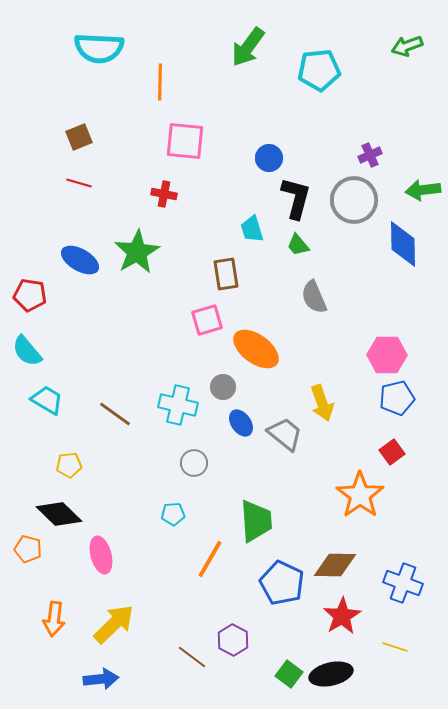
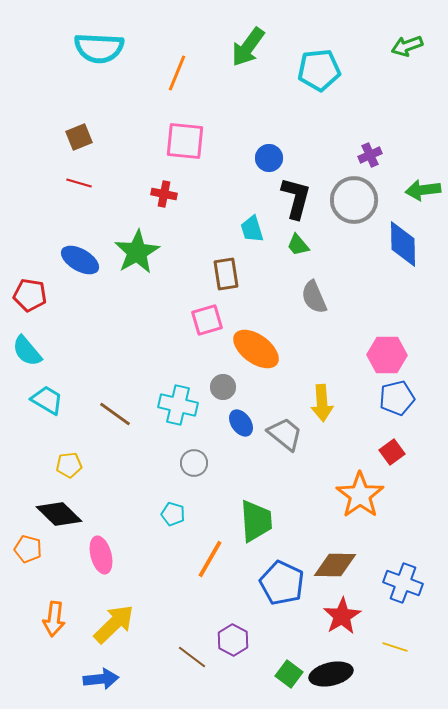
orange line at (160, 82): moved 17 px right, 9 px up; rotated 21 degrees clockwise
yellow arrow at (322, 403): rotated 15 degrees clockwise
cyan pentagon at (173, 514): rotated 20 degrees clockwise
